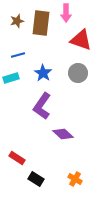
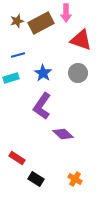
brown rectangle: rotated 55 degrees clockwise
